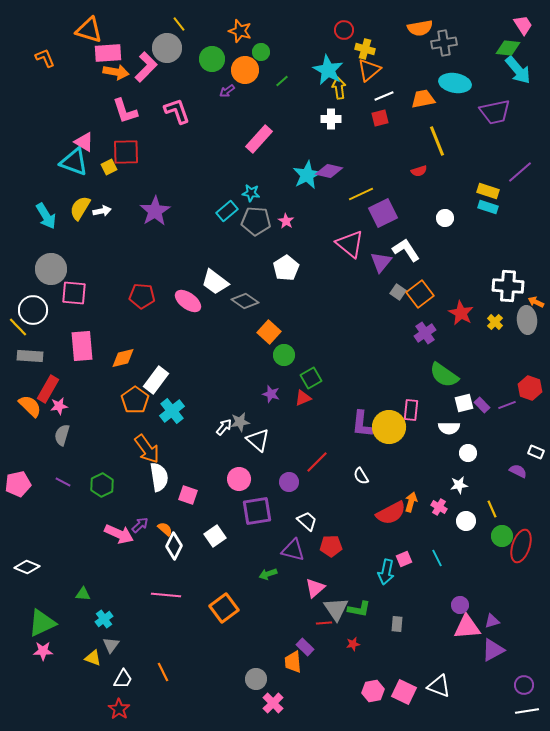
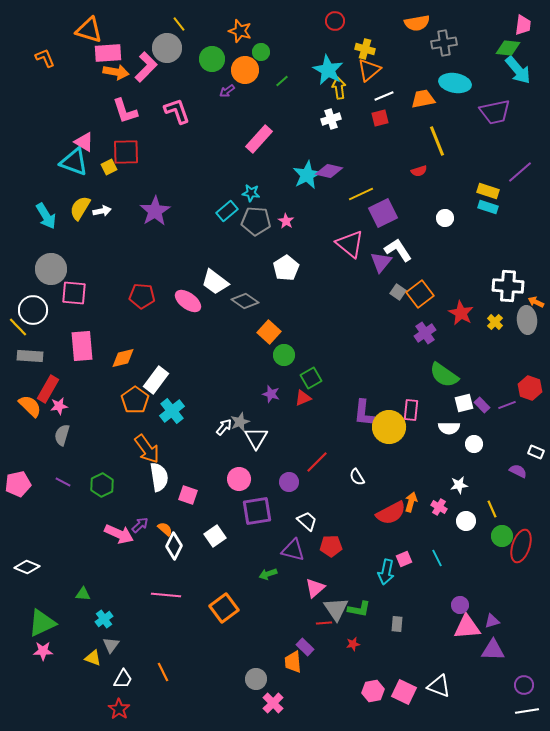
pink trapezoid at (523, 25): rotated 40 degrees clockwise
orange semicircle at (420, 28): moved 3 px left, 5 px up
red circle at (344, 30): moved 9 px left, 9 px up
white cross at (331, 119): rotated 18 degrees counterclockwise
white L-shape at (406, 250): moved 8 px left
gray star at (240, 422): rotated 12 degrees counterclockwise
purple L-shape at (362, 424): moved 2 px right, 11 px up
white triangle at (258, 440): moved 2 px left, 2 px up; rotated 20 degrees clockwise
white circle at (468, 453): moved 6 px right, 9 px up
white semicircle at (361, 476): moved 4 px left, 1 px down
purple triangle at (493, 650): rotated 30 degrees clockwise
